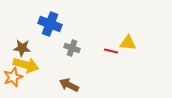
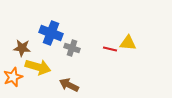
blue cross: moved 1 px right, 9 px down
red line: moved 1 px left, 2 px up
yellow arrow: moved 12 px right, 2 px down
